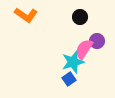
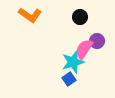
orange L-shape: moved 4 px right
